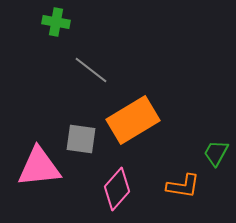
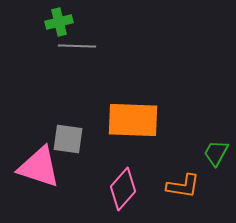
green cross: moved 3 px right; rotated 24 degrees counterclockwise
gray line: moved 14 px left, 24 px up; rotated 36 degrees counterclockwise
orange rectangle: rotated 33 degrees clockwise
gray square: moved 13 px left
pink triangle: rotated 24 degrees clockwise
pink diamond: moved 6 px right
